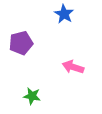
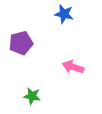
blue star: rotated 18 degrees counterclockwise
